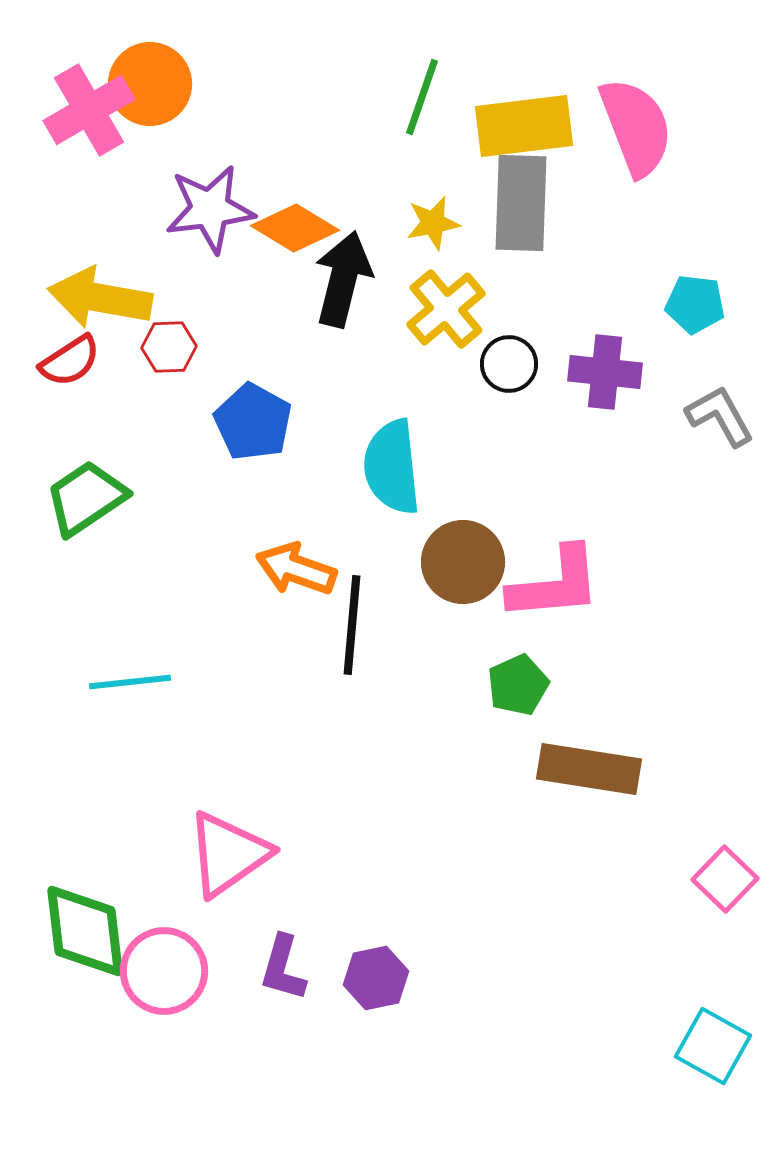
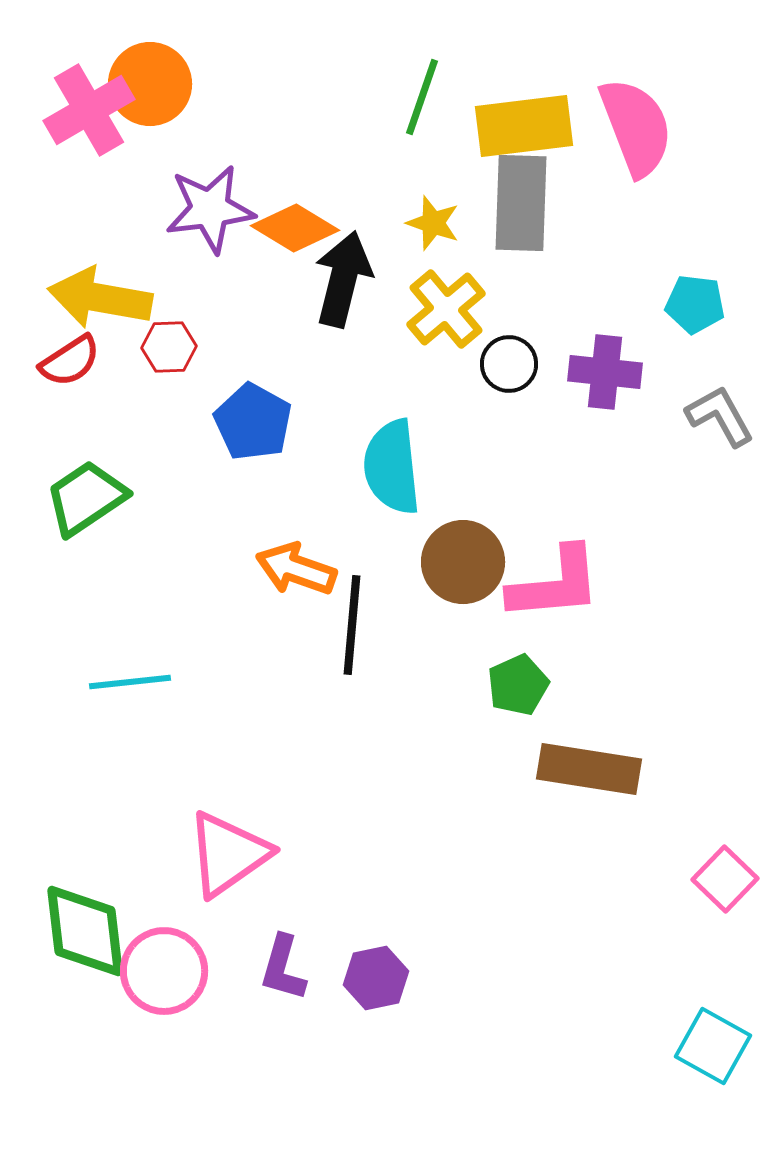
yellow star: rotated 30 degrees clockwise
